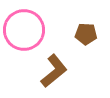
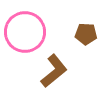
pink circle: moved 1 px right, 2 px down
